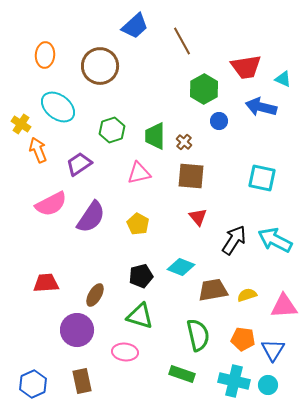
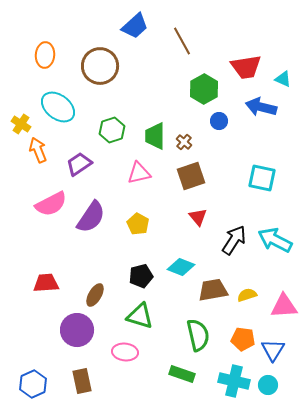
brown square at (191, 176): rotated 24 degrees counterclockwise
